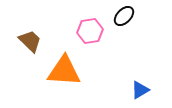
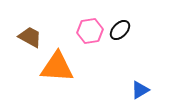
black ellipse: moved 4 px left, 14 px down
brown trapezoid: moved 4 px up; rotated 15 degrees counterclockwise
orange triangle: moved 7 px left, 4 px up
